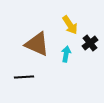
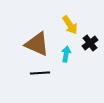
black line: moved 16 px right, 4 px up
